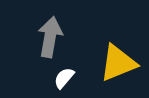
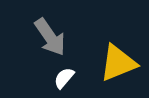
gray arrow: rotated 135 degrees clockwise
